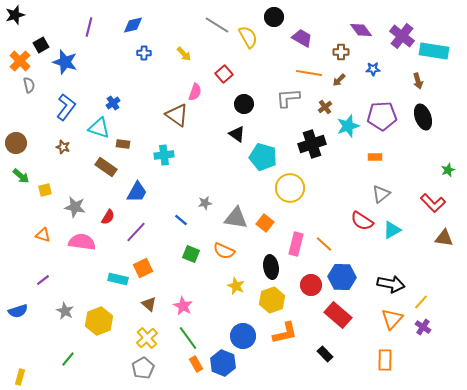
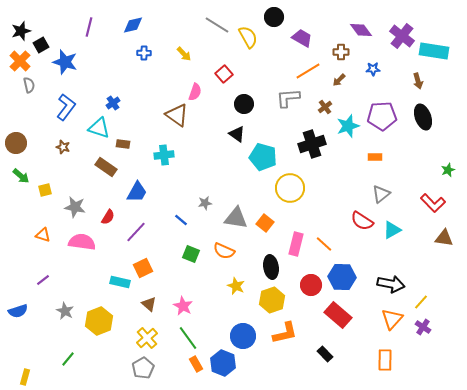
black star at (15, 15): moved 6 px right, 16 px down
orange line at (309, 73): moved 1 px left, 2 px up; rotated 40 degrees counterclockwise
cyan rectangle at (118, 279): moved 2 px right, 3 px down
yellow rectangle at (20, 377): moved 5 px right
